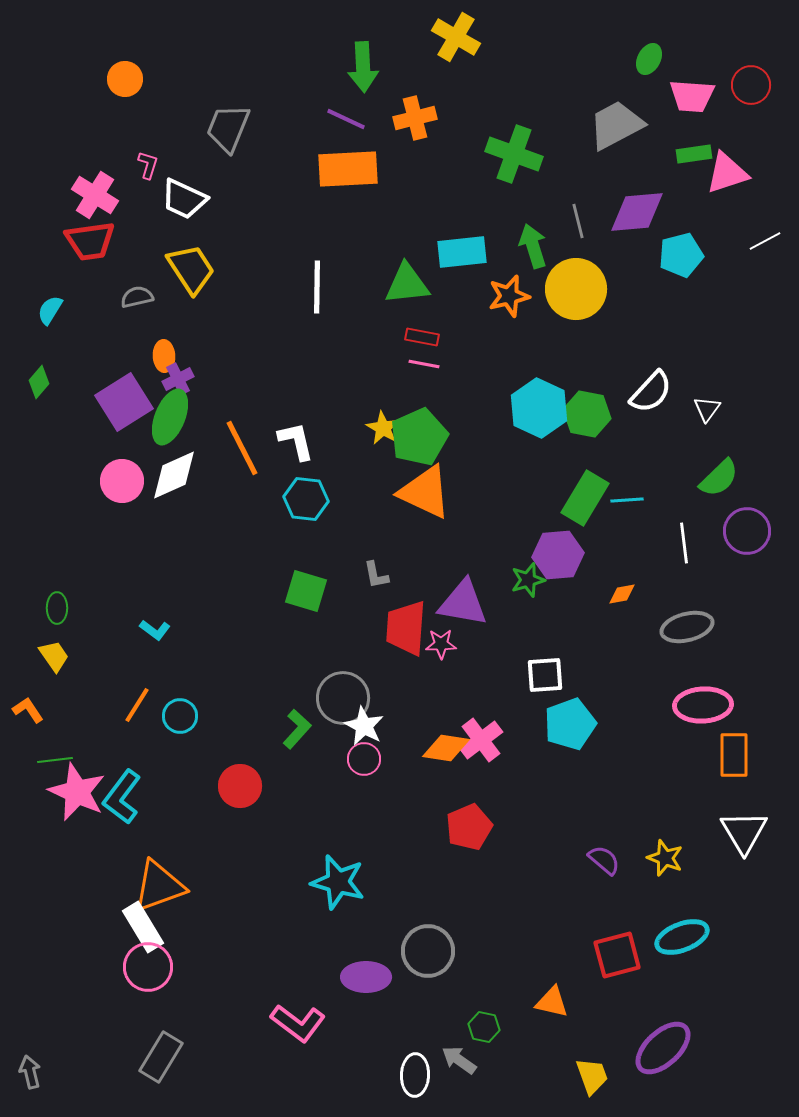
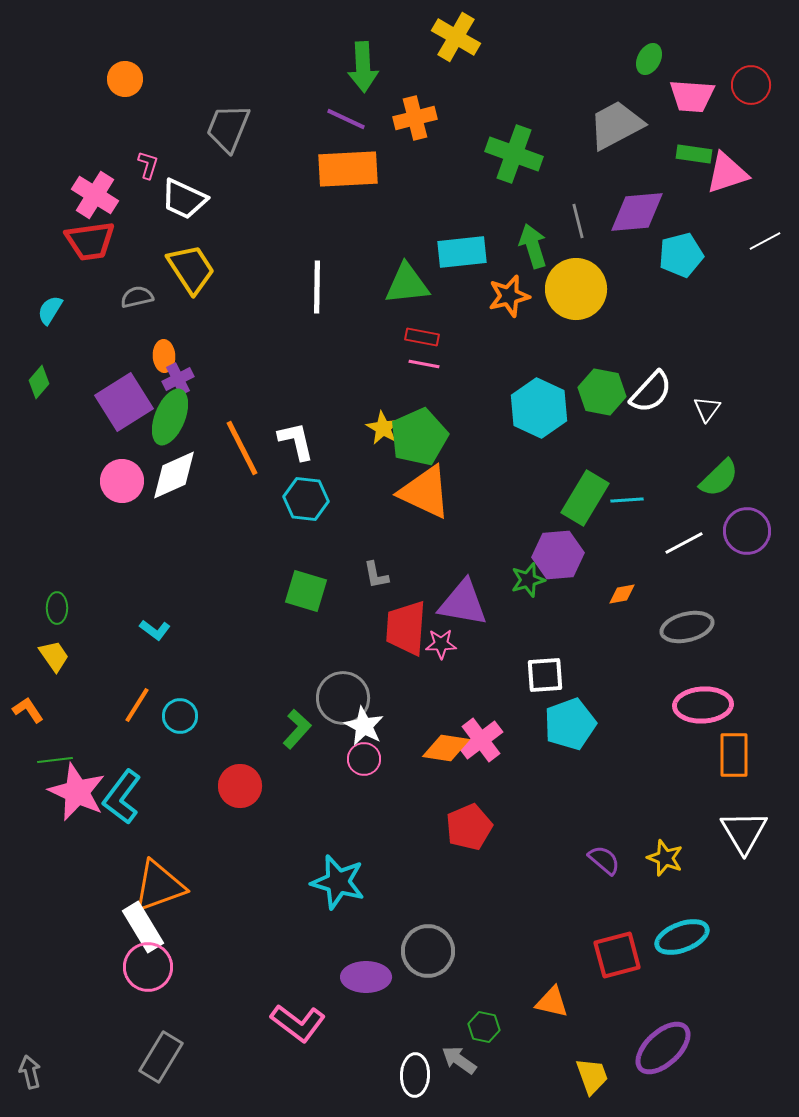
green rectangle at (694, 154): rotated 16 degrees clockwise
green hexagon at (587, 414): moved 15 px right, 22 px up
white line at (684, 543): rotated 69 degrees clockwise
